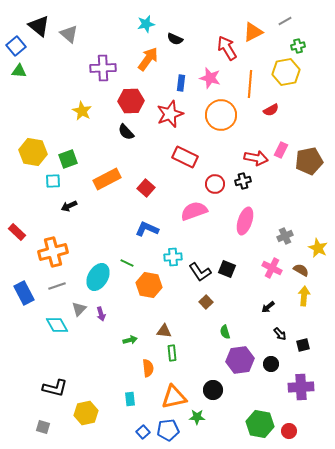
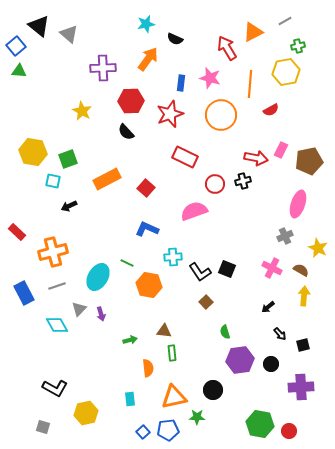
cyan square at (53, 181): rotated 14 degrees clockwise
pink ellipse at (245, 221): moved 53 px right, 17 px up
black L-shape at (55, 388): rotated 15 degrees clockwise
